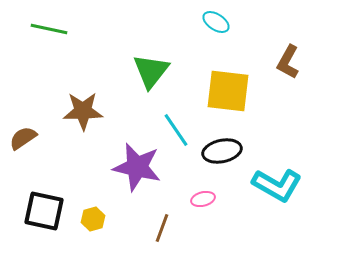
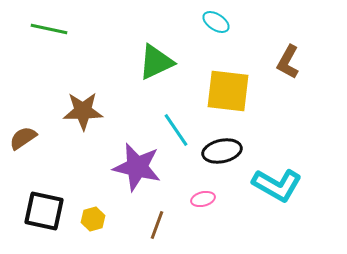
green triangle: moved 5 px right, 9 px up; rotated 27 degrees clockwise
brown line: moved 5 px left, 3 px up
